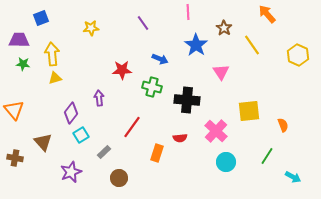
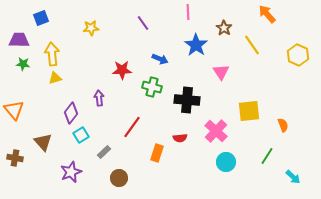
cyan arrow: rotated 14 degrees clockwise
